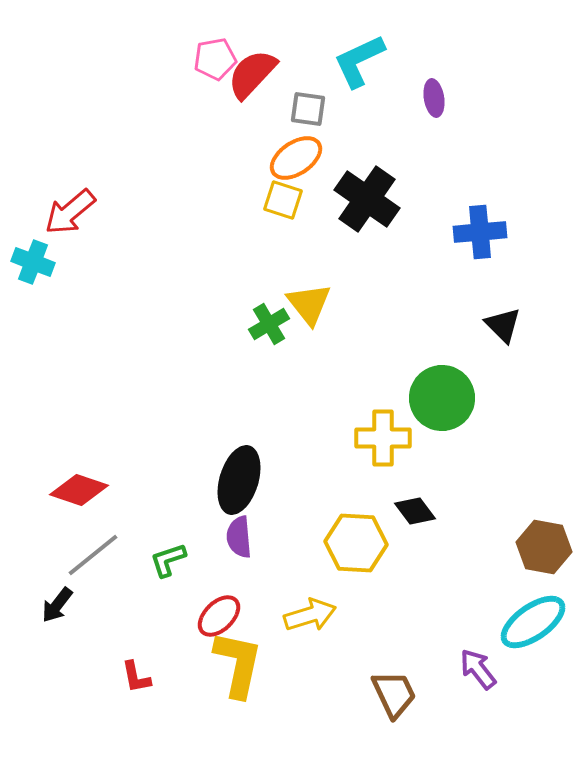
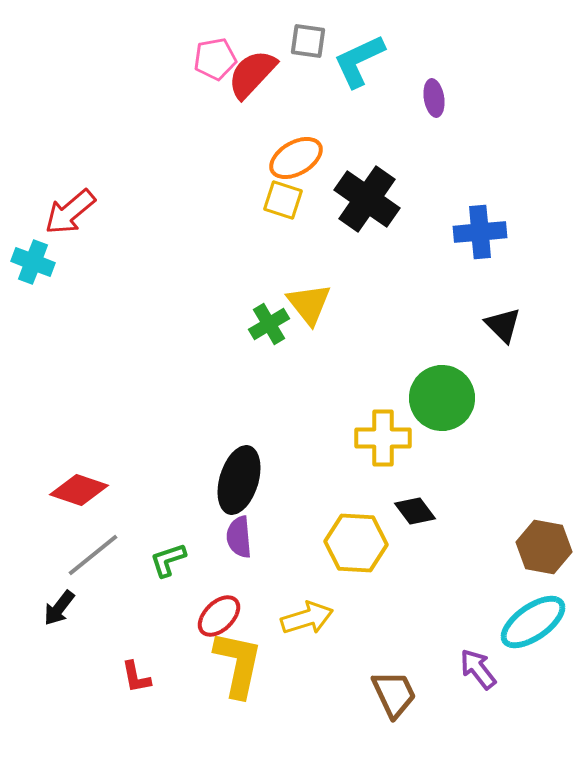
gray square: moved 68 px up
orange ellipse: rotated 4 degrees clockwise
black arrow: moved 2 px right, 3 px down
yellow arrow: moved 3 px left, 3 px down
